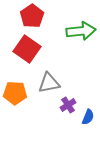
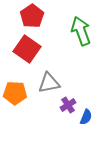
green arrow: rotated 104 degrees counterclockwise
blue semicircle: moved 2 px left
